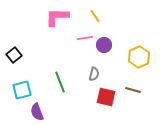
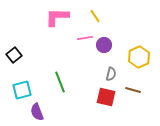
gray semicircle: moved 17 px right
